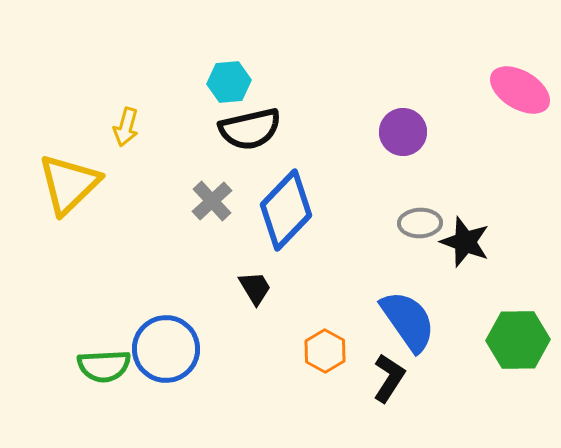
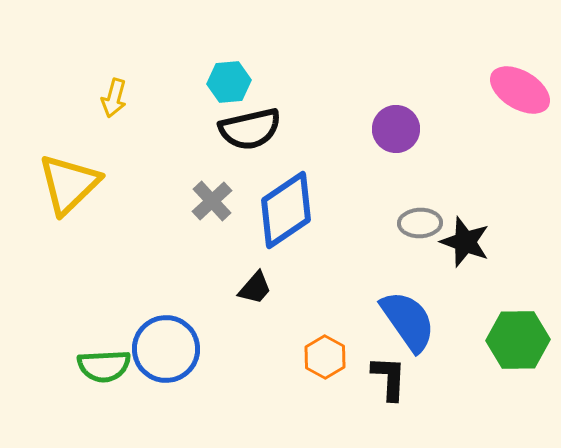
yellow arrow: moved 12 px left, 29 px up
purple circle: moved 7 px left, 3 px up
blue diamond: rotated 12 degrees clockwise
black trapezoid: rotated 72 degrees clockwise
orange hexagon: moved 6 px down
black L-shape: rotated 30 degrees counterclockwise
